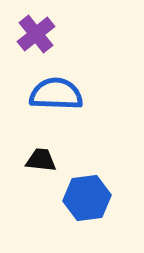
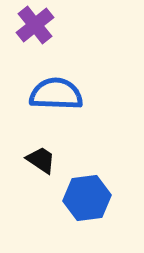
purple cross: moved 1 px left, 9 px up
black trapezoid: rotated 28 degrees clockwise
